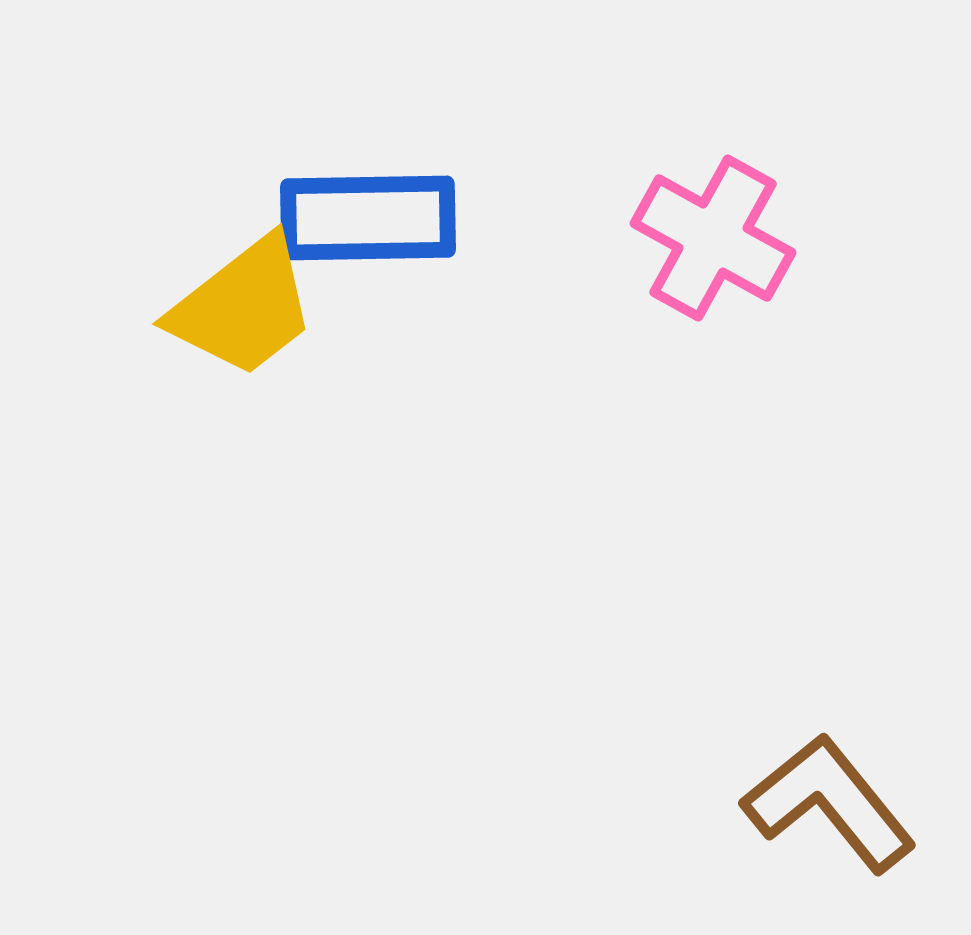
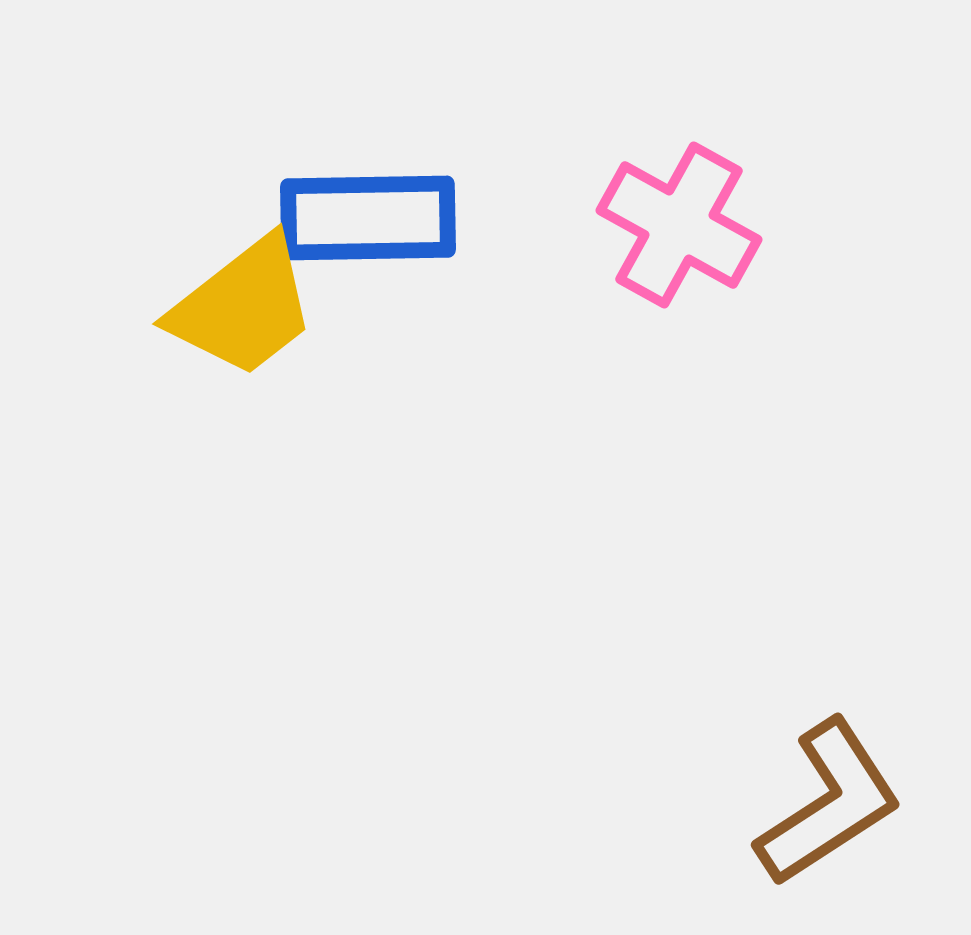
pink cross: moved 34 px left, 13 px up
brown L-shape: rotated 96 degrees clockwise
